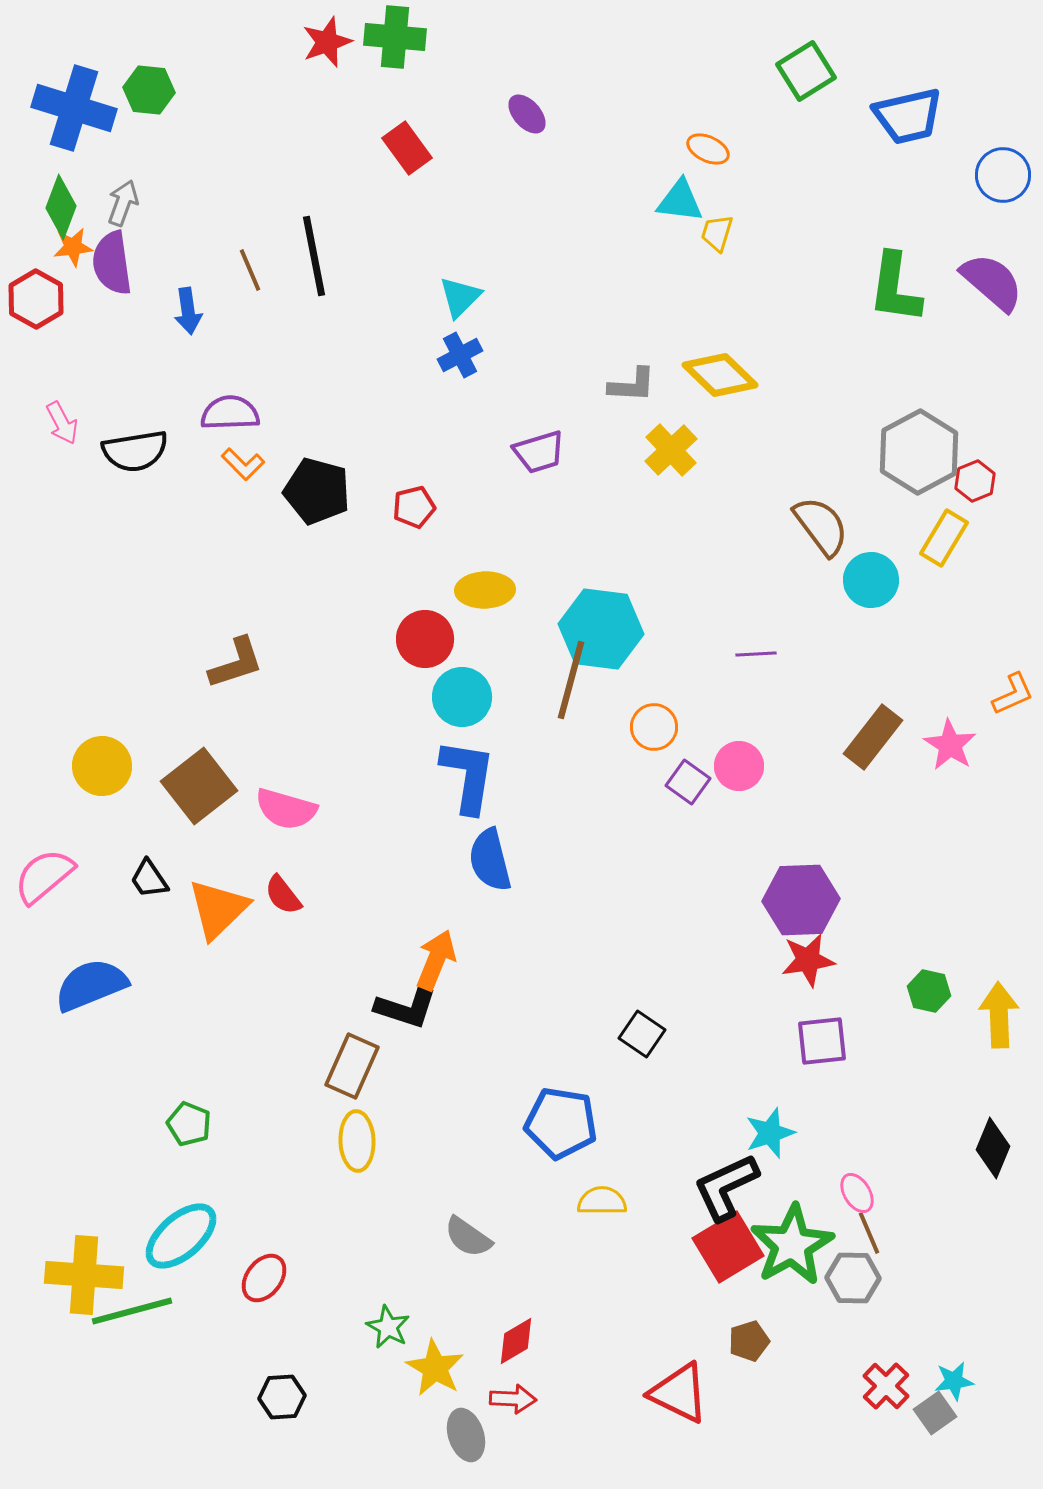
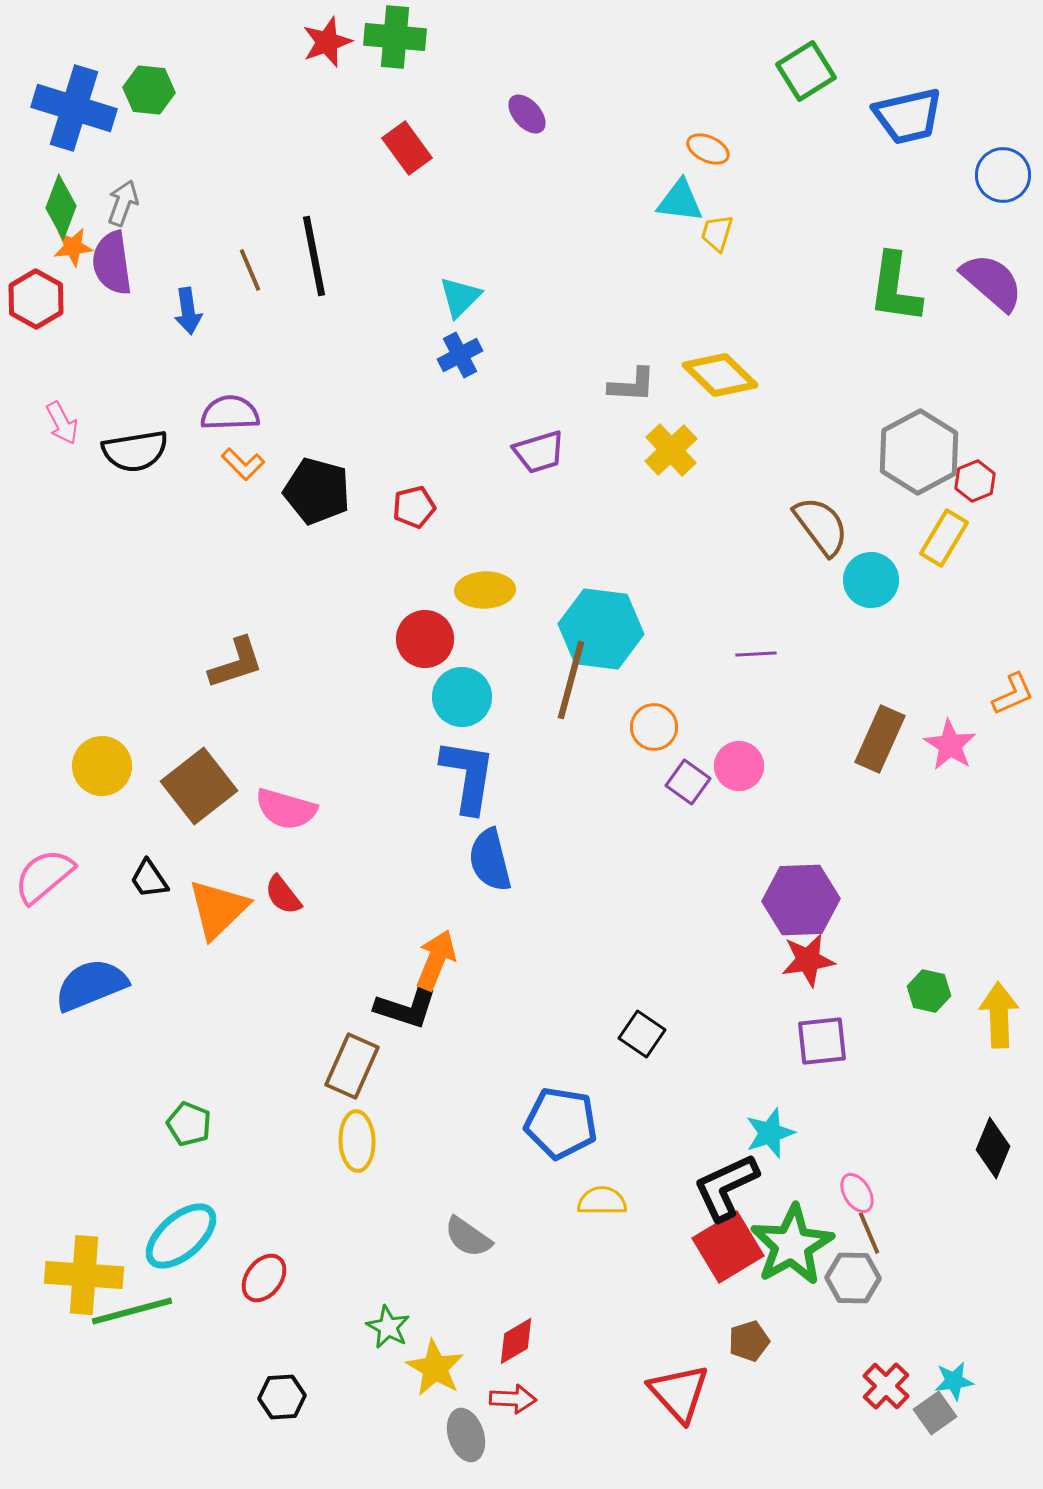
brown rectangle at (873, 737): moved 7 px right, 2 px down; rotated 14 degrees counterclockwise
red triangle at (679, 1393): rotated 22 degrees clockwise
